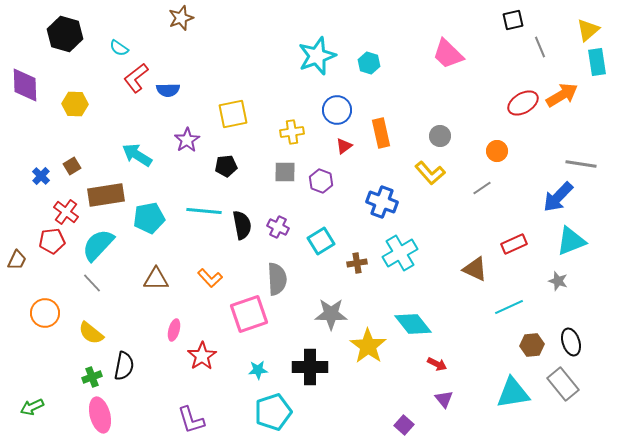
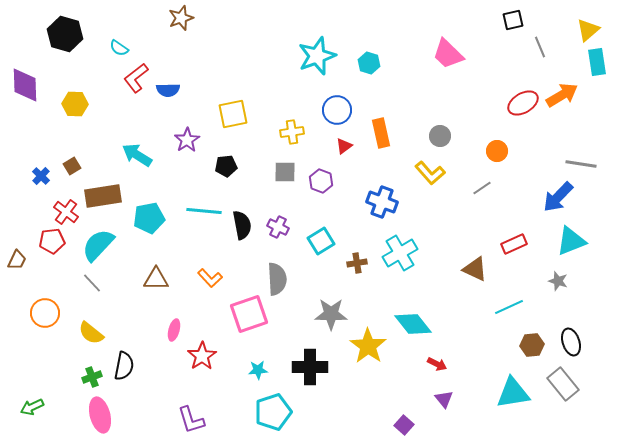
brown rectangle at (106, 195): moved 3 px left, 1 px down
